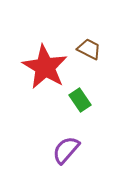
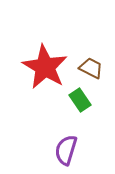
brown trapezoid: moved 2 px right, 19 px down
purple semicircle: rotated 24 degrees counterclockwise
